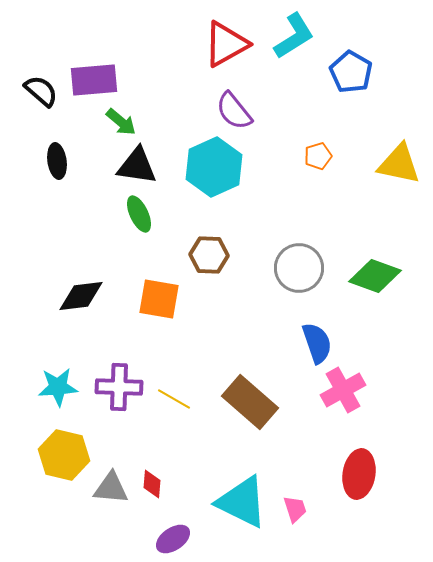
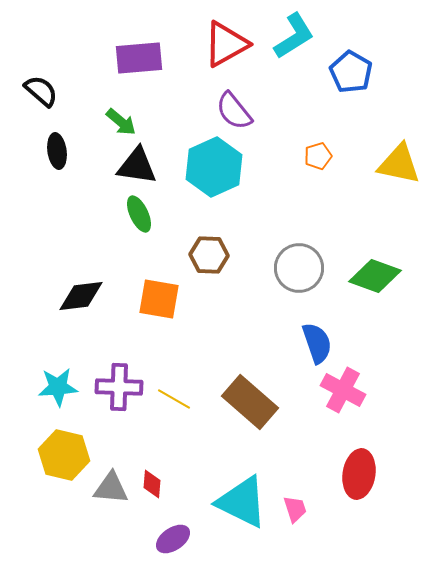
purple rectangle: moved 45 px right, 22 px up
black ellipse: moved 10 px up
pink cross: rotated 33 degrees counterclockwise
